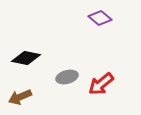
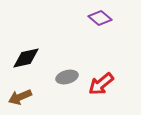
black diamond: rotated 24 degrees counterclockwise
